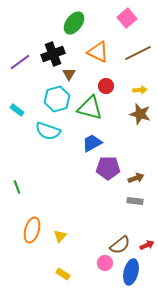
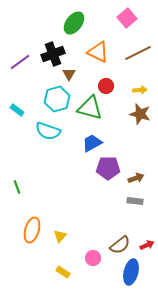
pink circle: moved 12 px left, 5 px up
yellow rectangle: moved 2 px up
